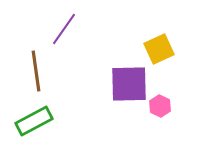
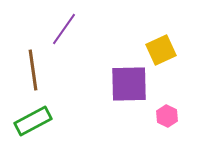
yellow square: moved 2 px right, 1 px down
brown line: moved 3 px left, 1 px up
pink hexagon: moved 7 px right, 10 px down
green rectangle: moved 1 px left
